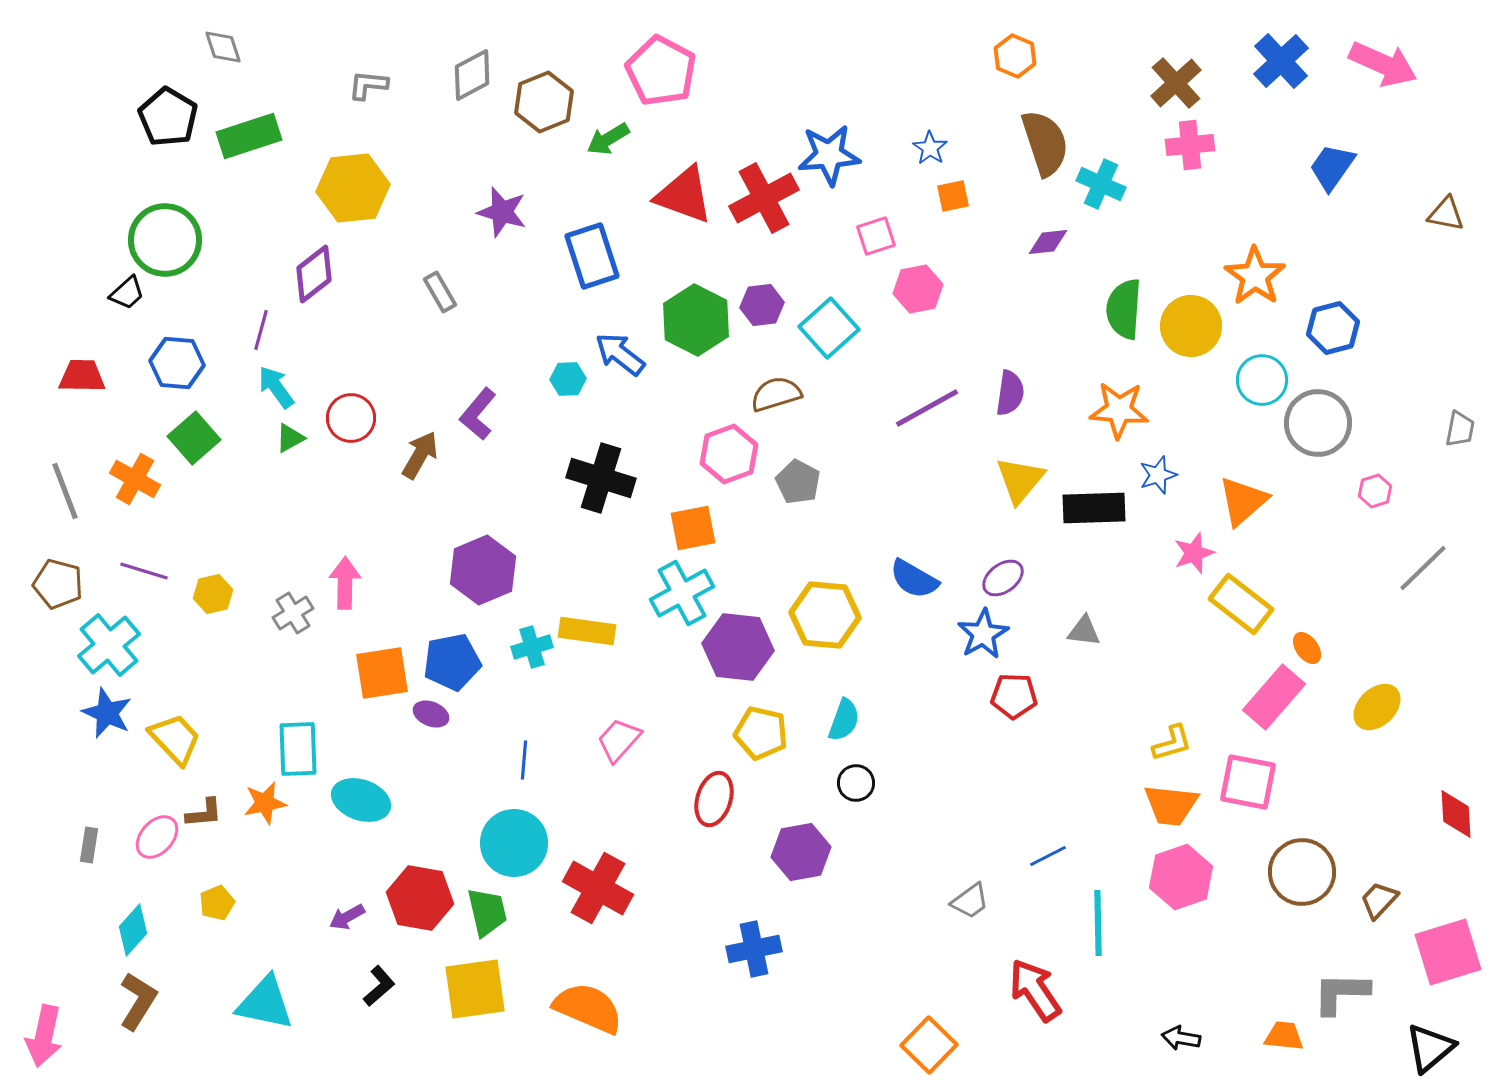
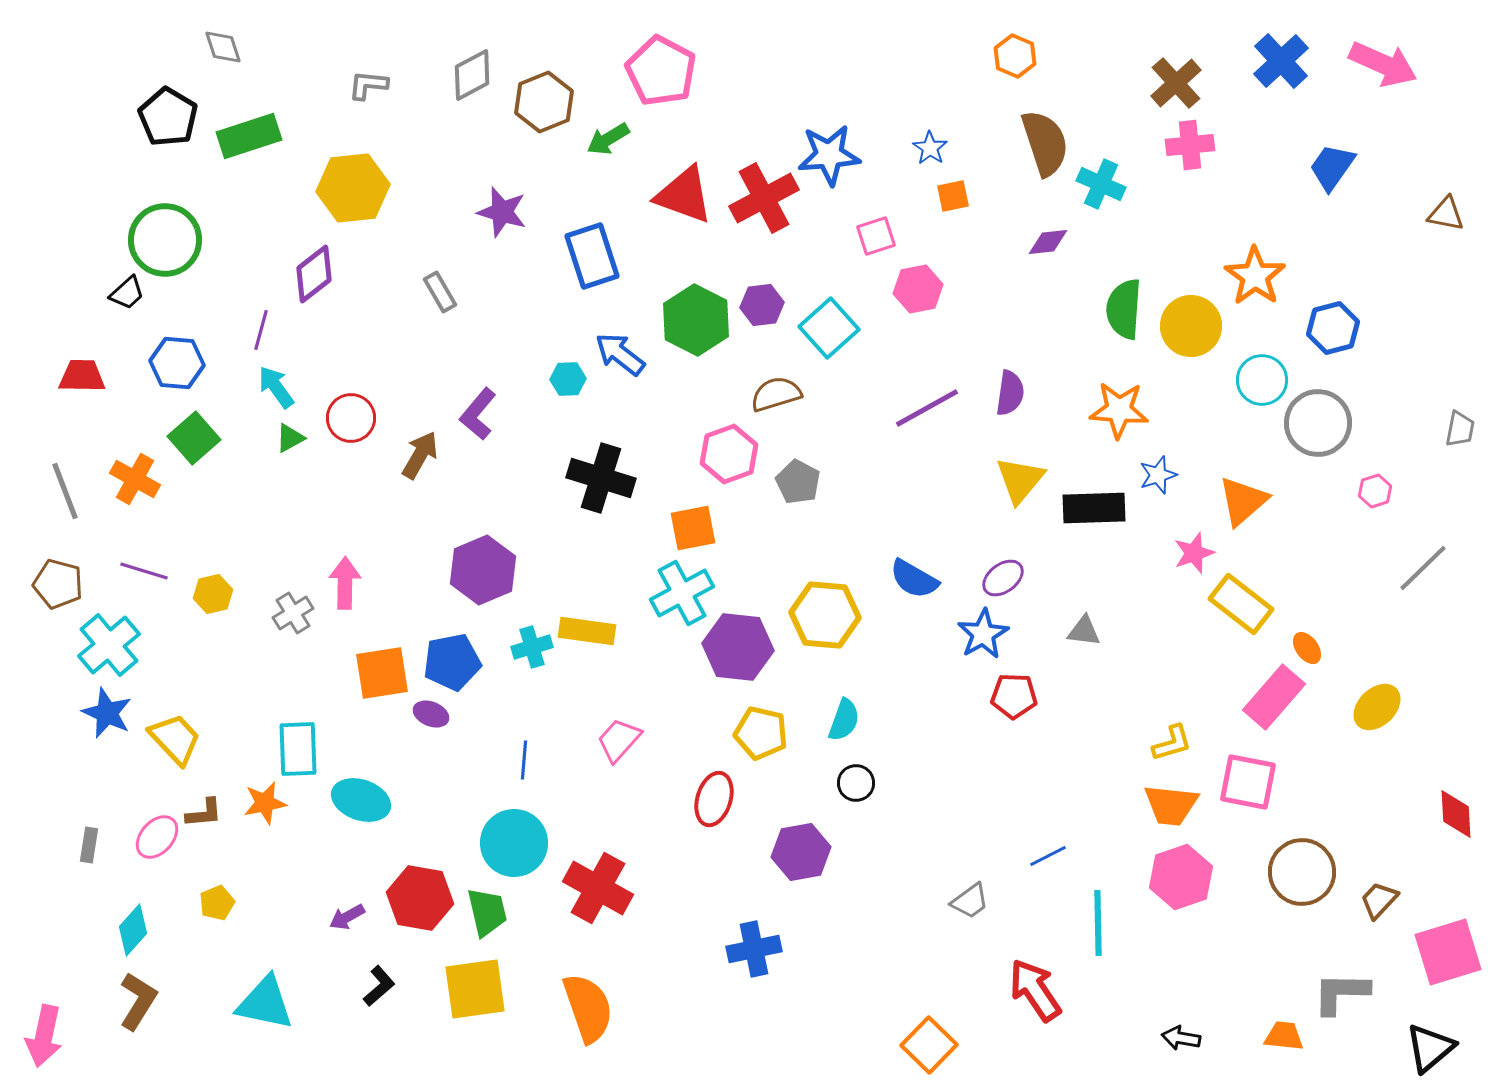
orange semicircle at (588, 1008): rotated 48 degrees clockwise
